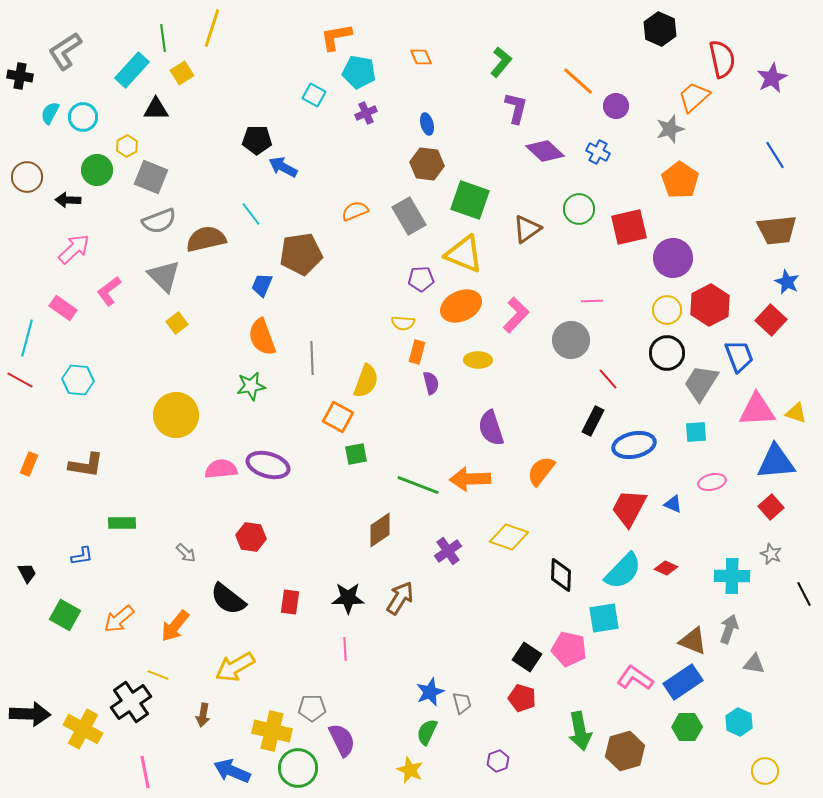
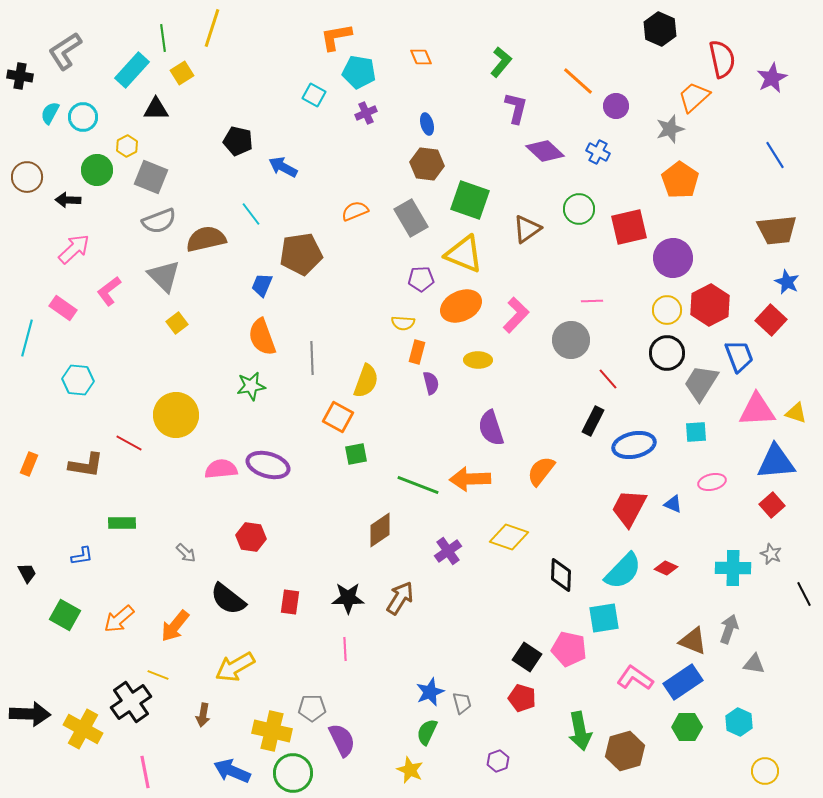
black pentagon at (257, 140): moved 19 px left, 1 px down; rotated 12 degrees clockwise
gray rectangle at (409, 216): moved 2 px right, 2 px down
red line at (20, 380): moved 109 px right, 63 px down
red square at (771, 507): moved 1 px right, 2 px up
cyan cross at (732, 576): moved 1 px right, 8 px up
green circle at (298, 768): moved 5 px left, 5 px down
